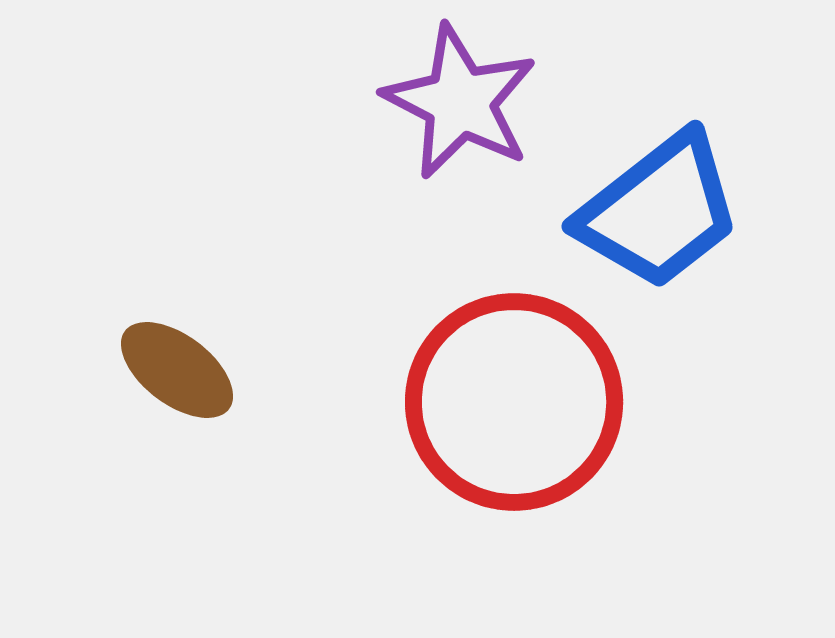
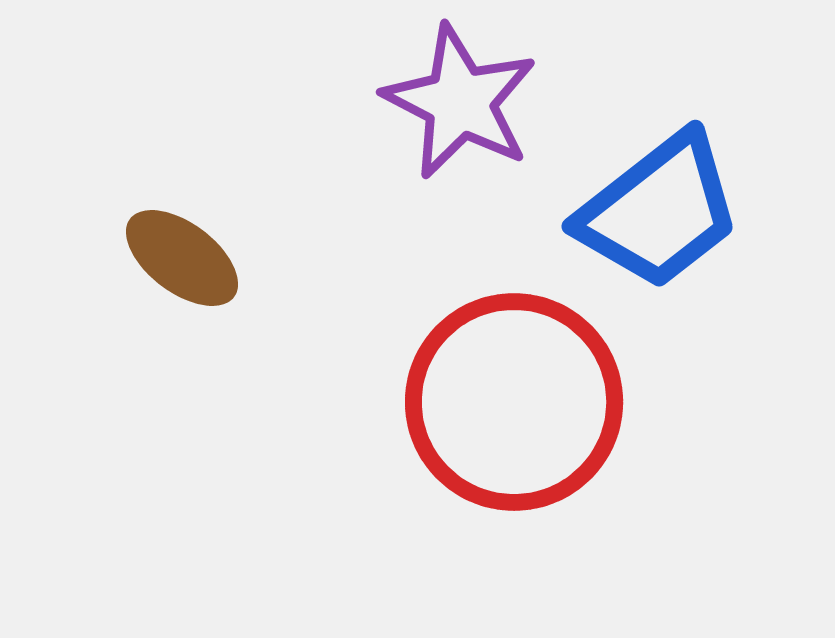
brown ellipse: moved 5 px right, 112 px up
